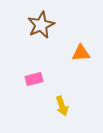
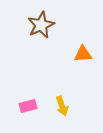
orange triangle: moved 2 px right, 1 px down
pink rectangle: moved 6 px left, 27 px down
